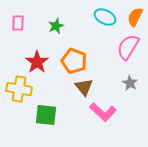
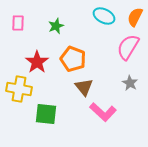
cyan ellipse: moved 1 px left, 1 px up
orange pentagon: moved 1 px left, 2 px up
green square: moved 1 px up
